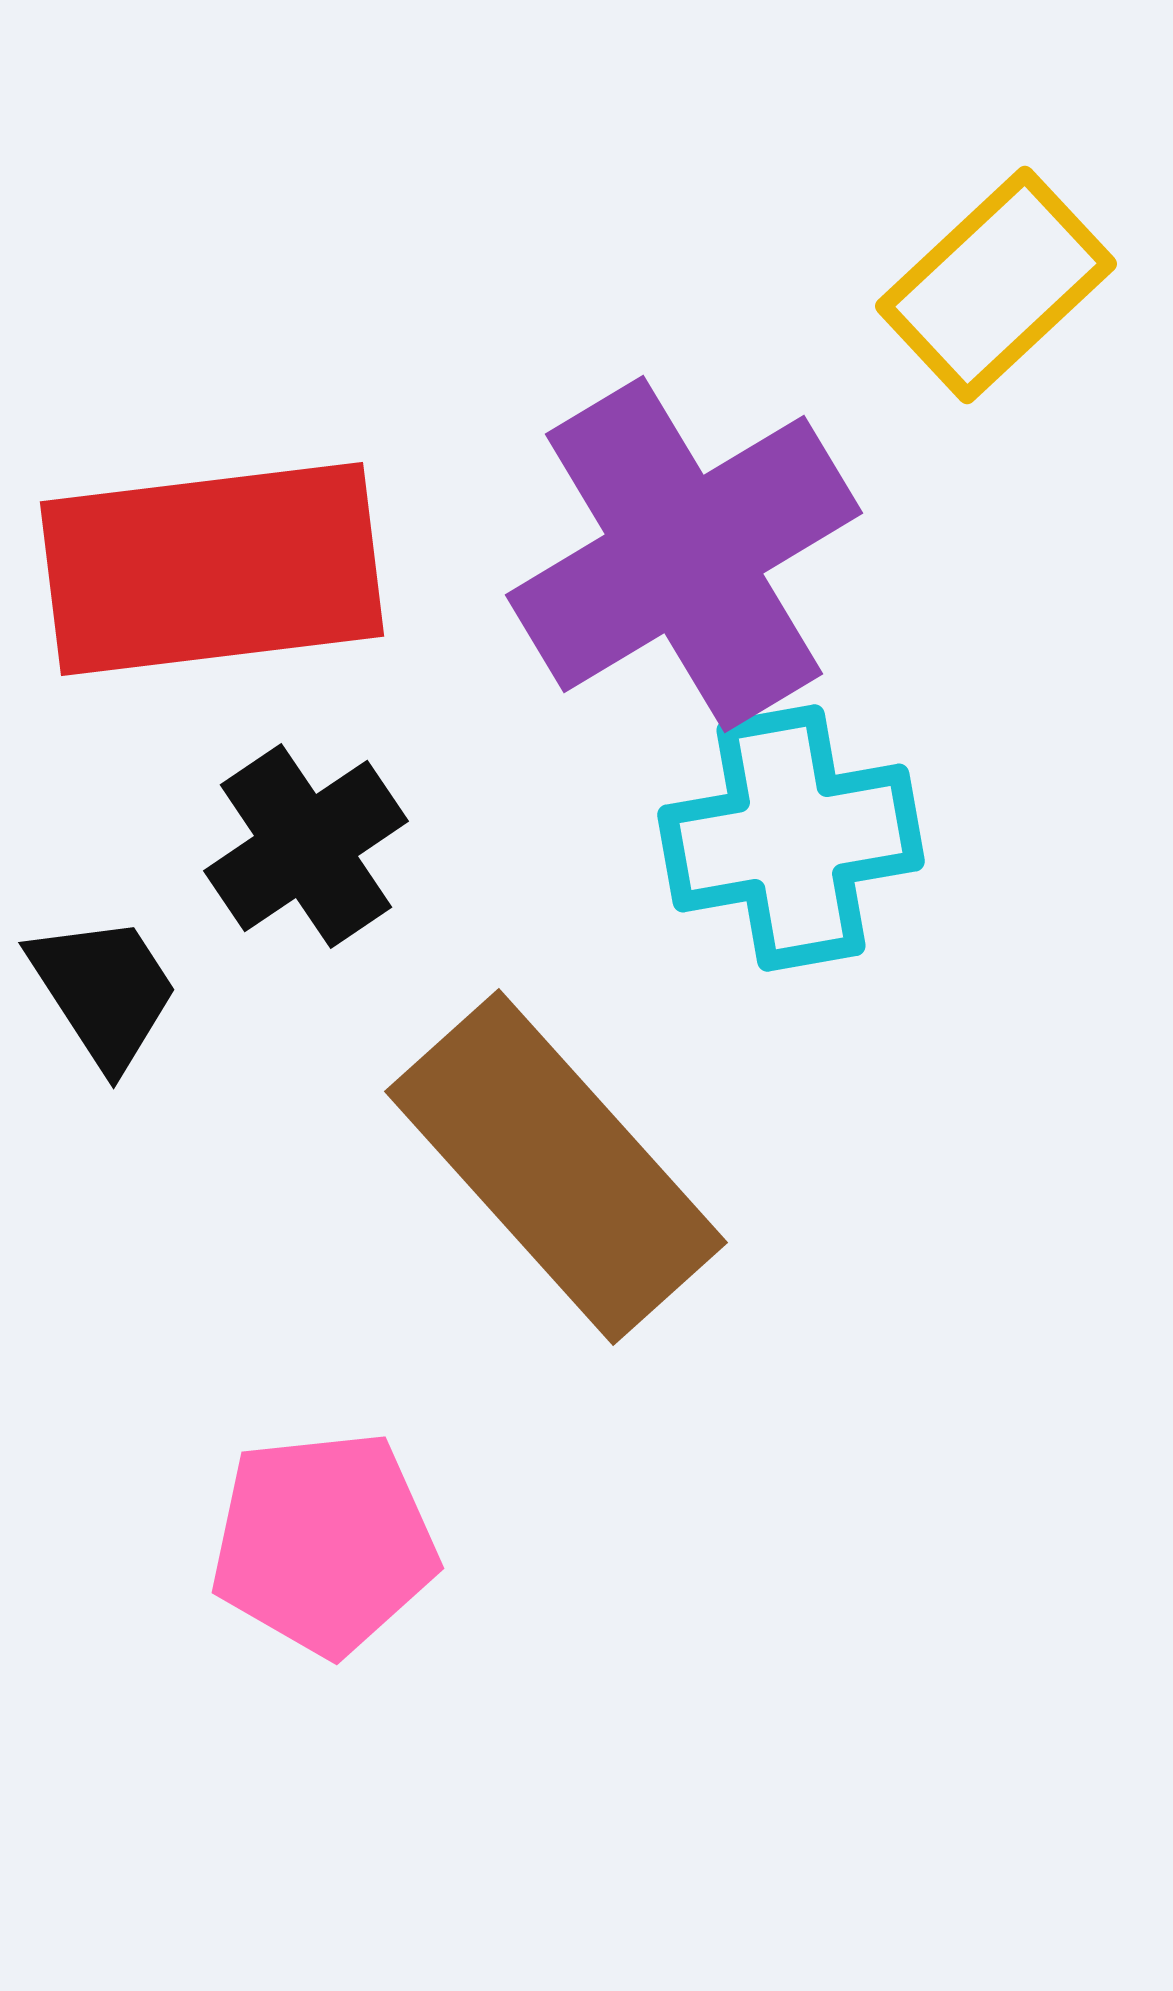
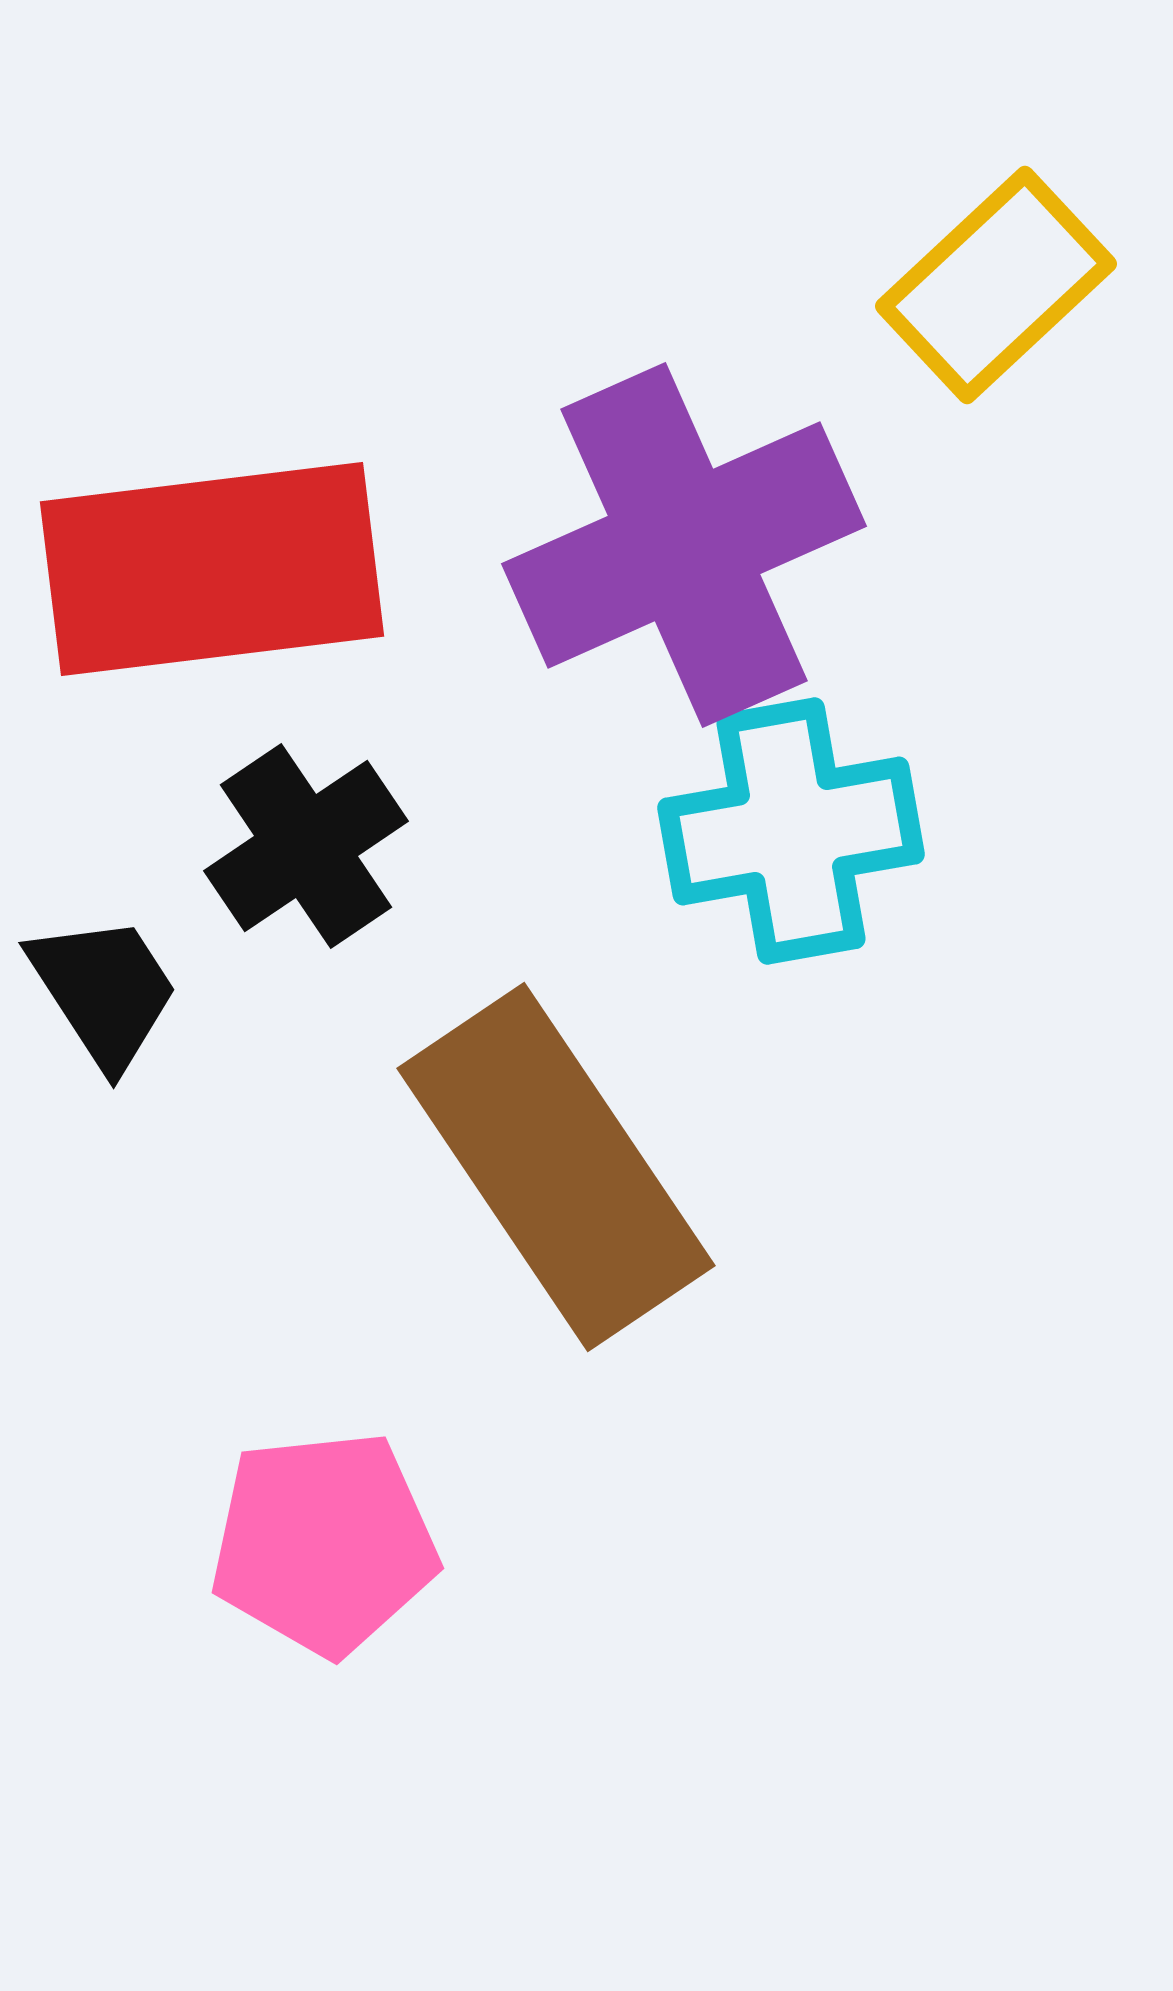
purple cross: moved 9 px up; rotated 7 degrees clockwise
cyan cross: moved 7 px up
brown rectangle: rotated 8 degrees clockwise
